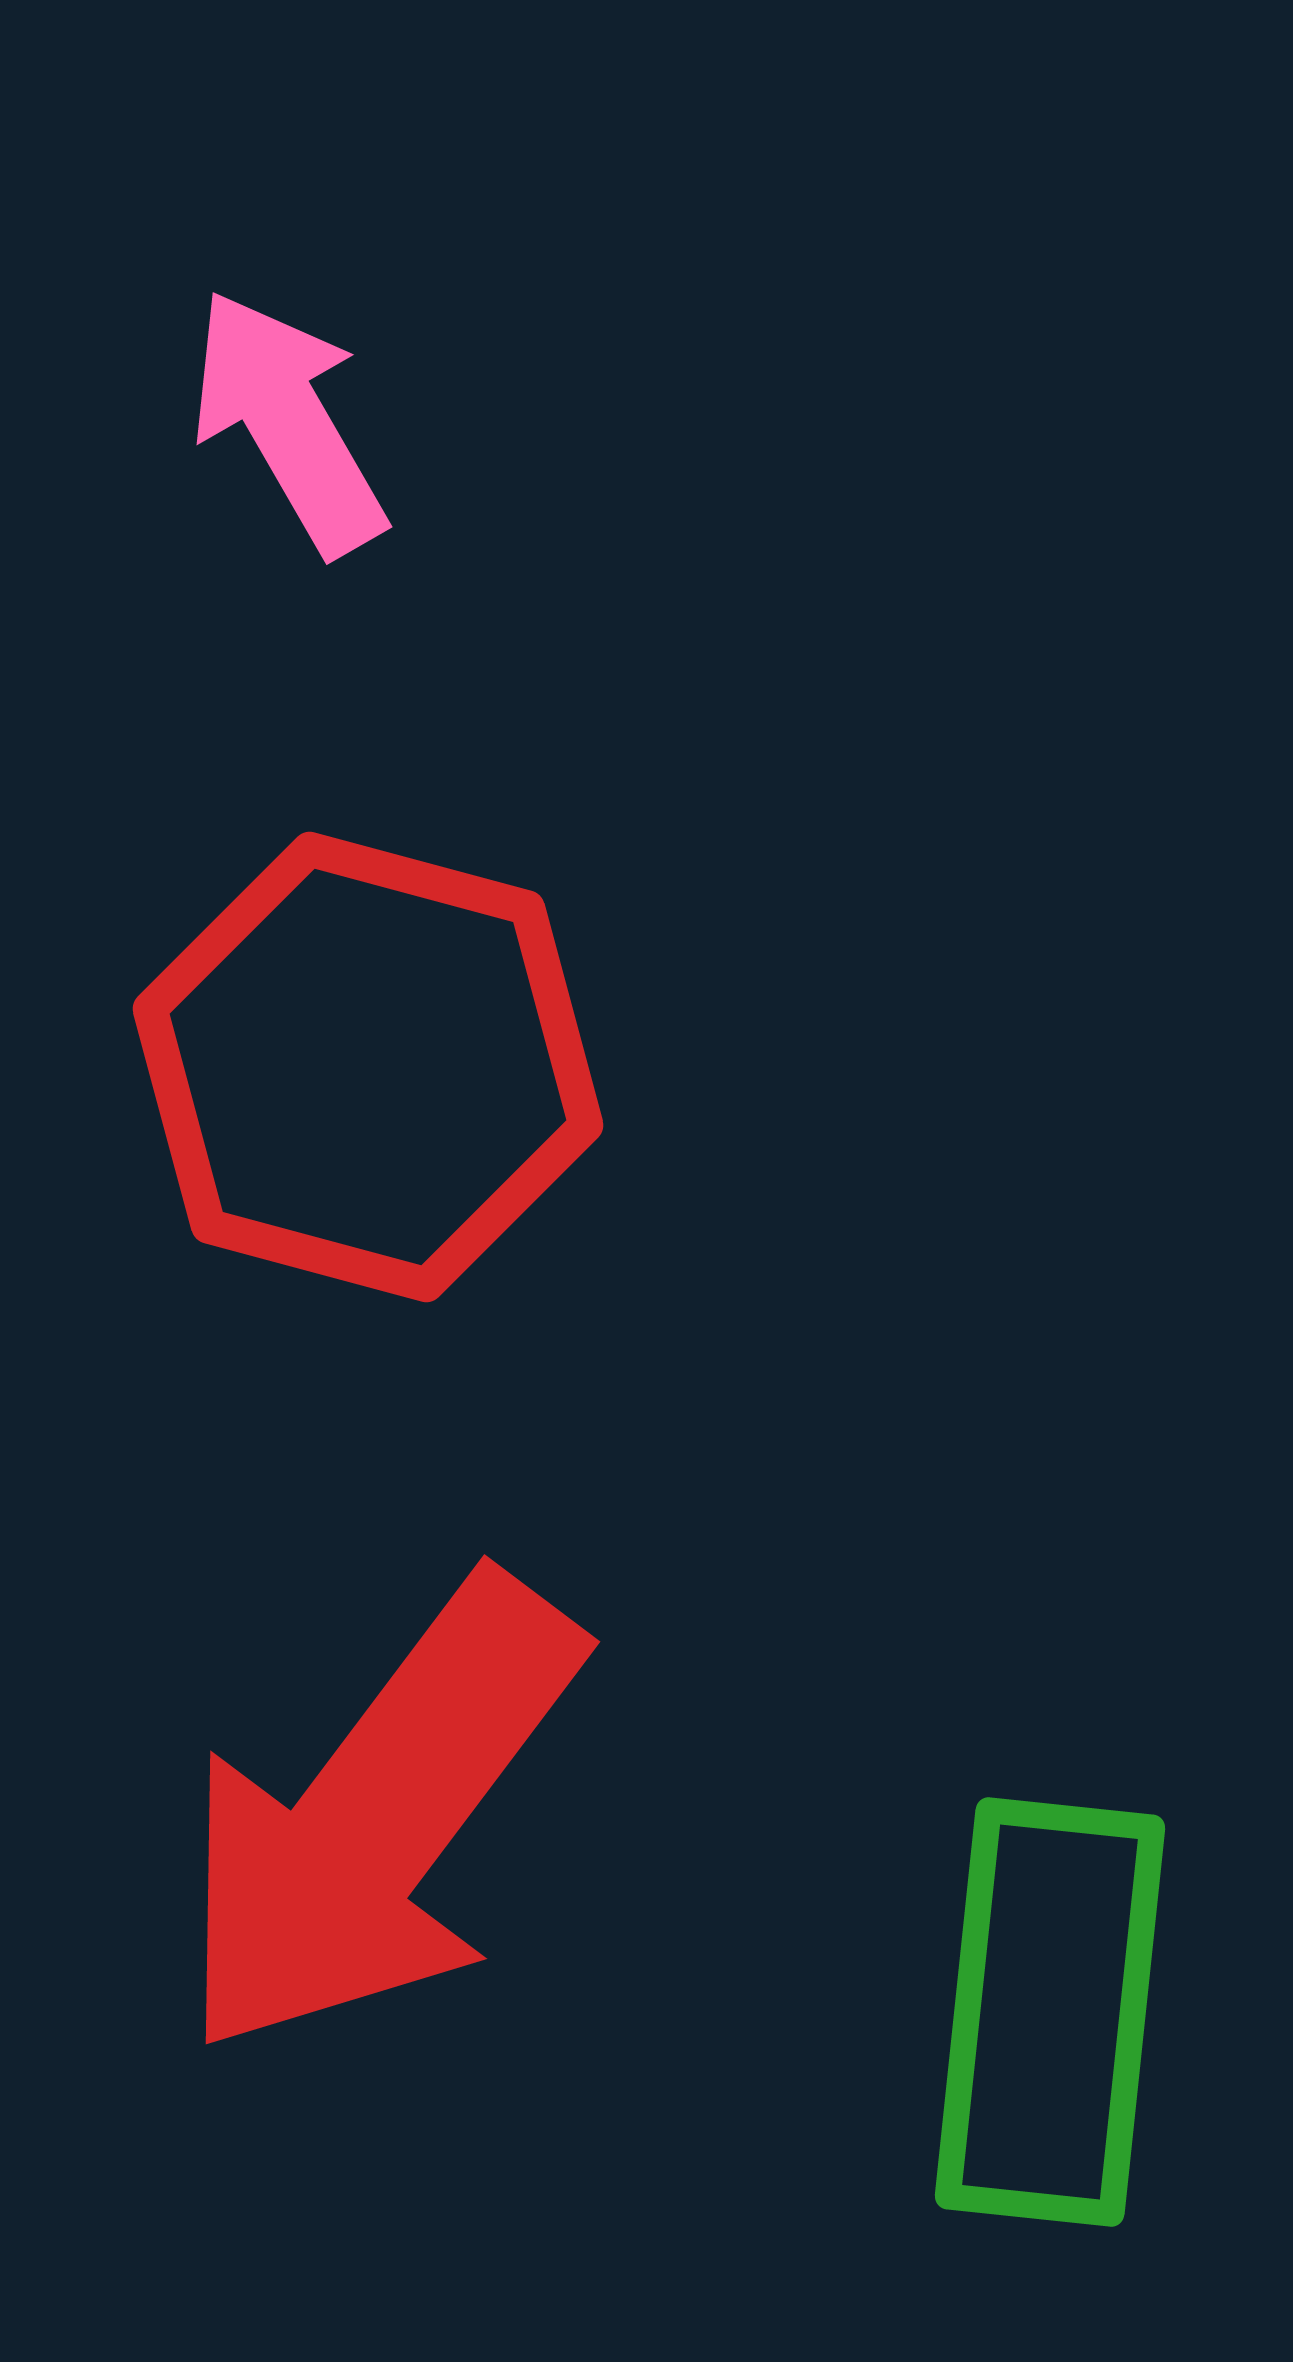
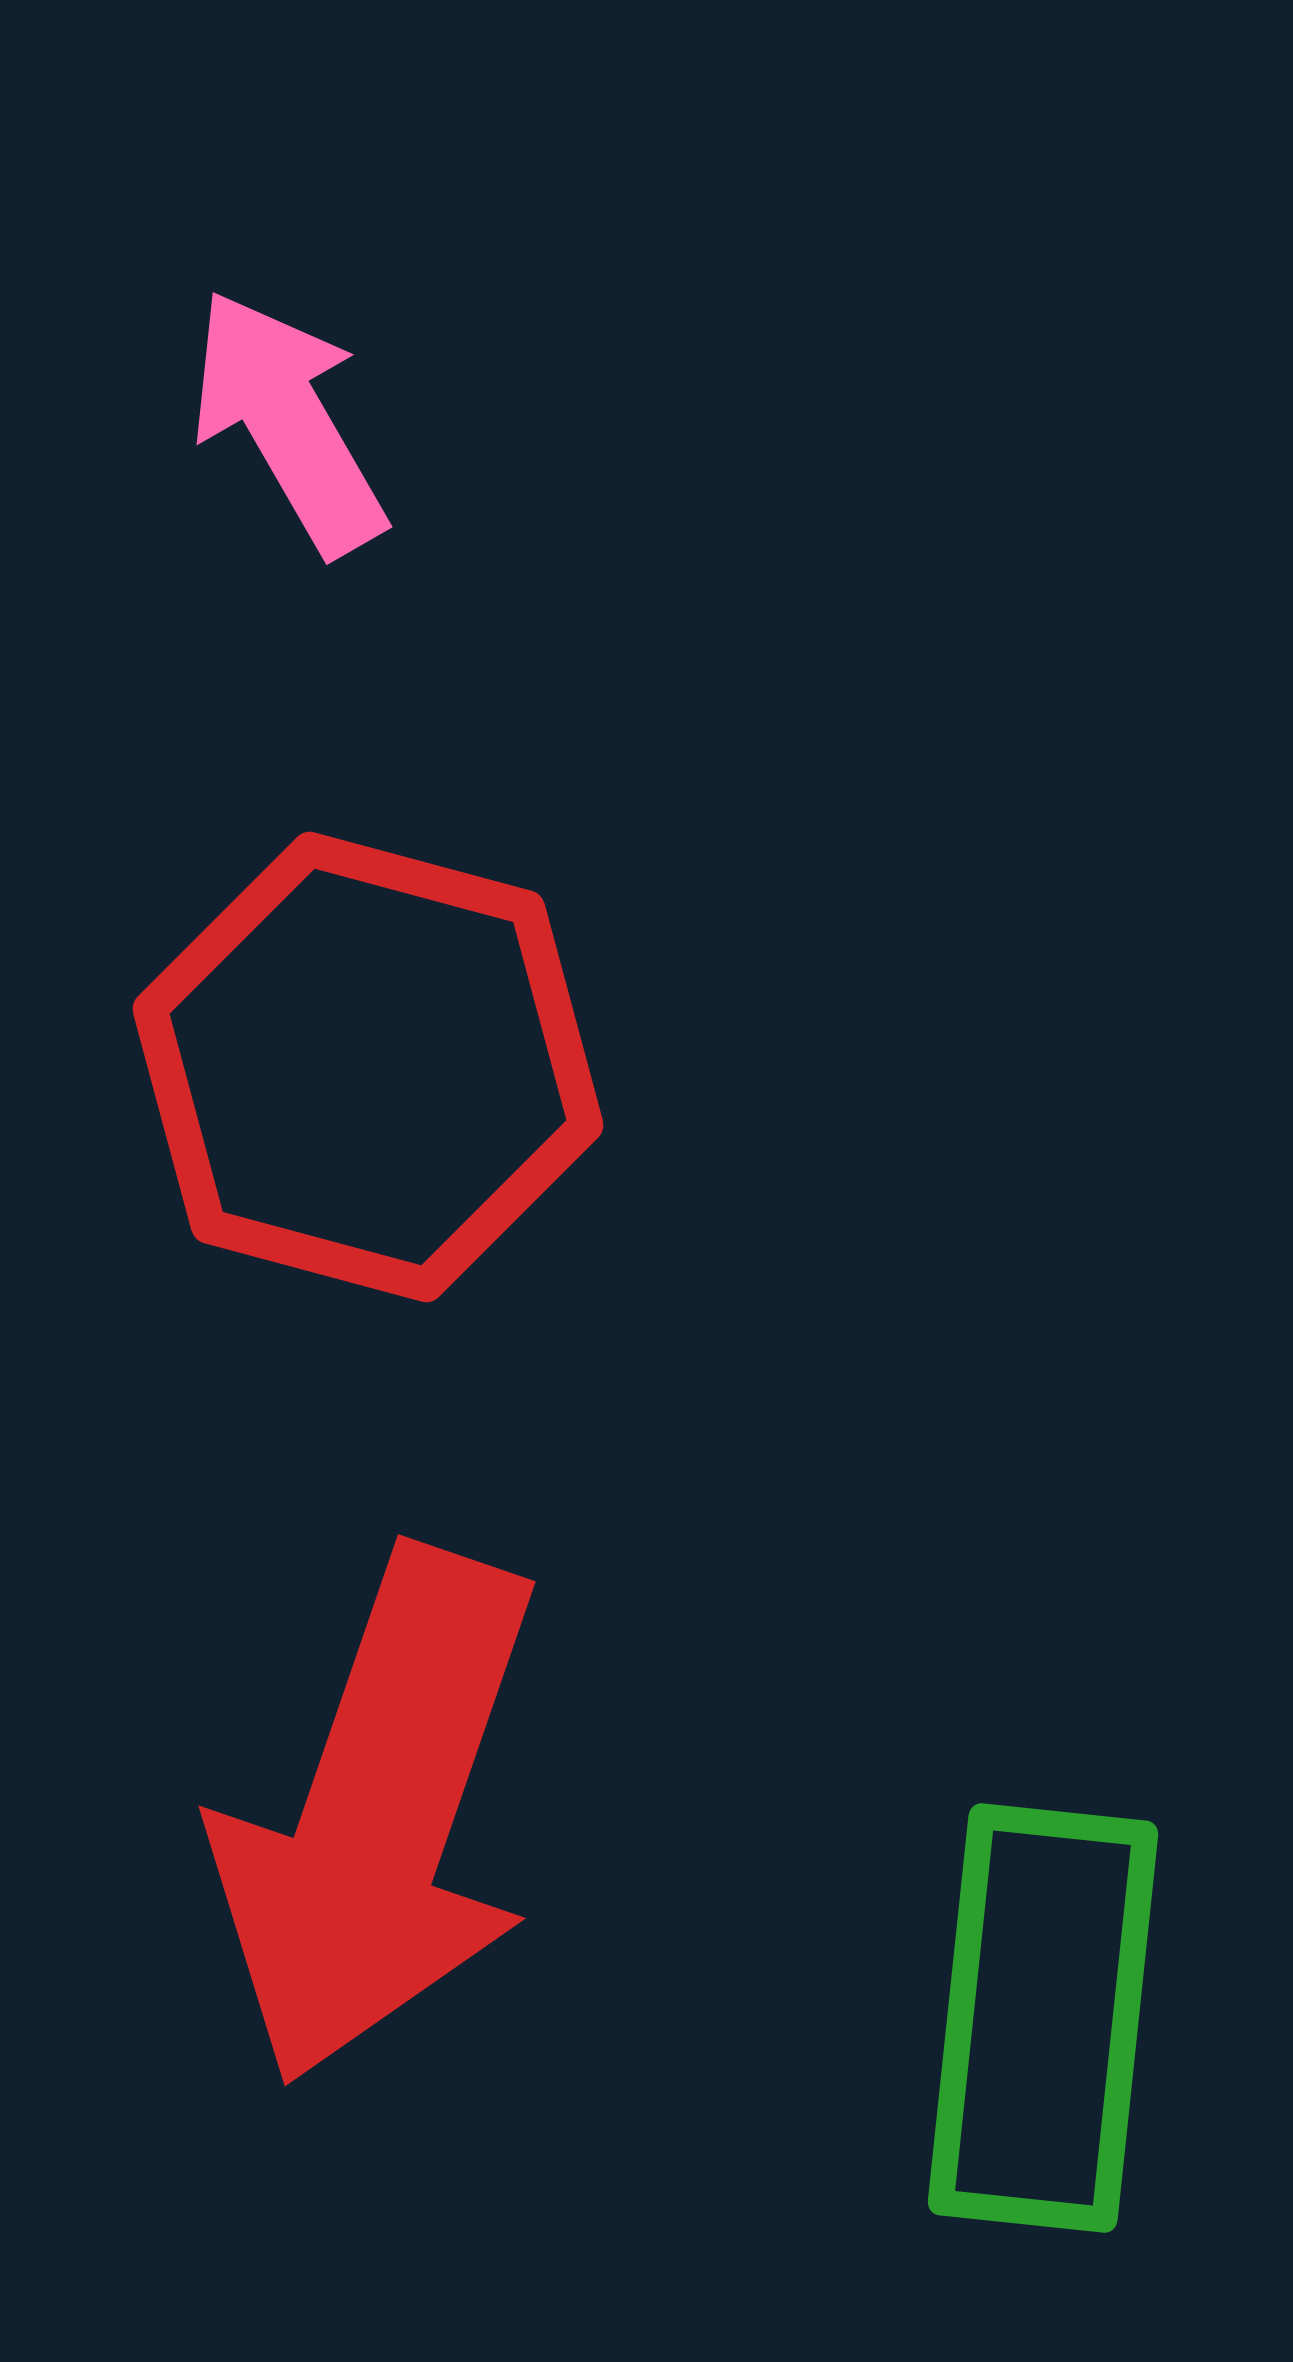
red arrow: rotated 18 degrees counterclockwise
green rectangle: moved 7 px left, 6 px down
